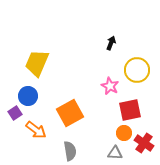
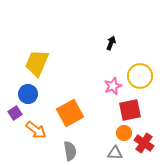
yellow circle: moved 3 px right, 6 px down
pink star: moved 3 px right; rotated 24 degrees clockwise
blue circle: moved 2 px up
